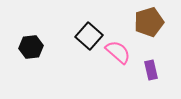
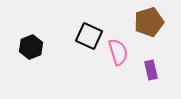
black square: rotated 16 degrees counterclockwise
black hexagon: rotated 15 degrees counterclockwise
pink semicircle: rotated 32 degrees clockwise
